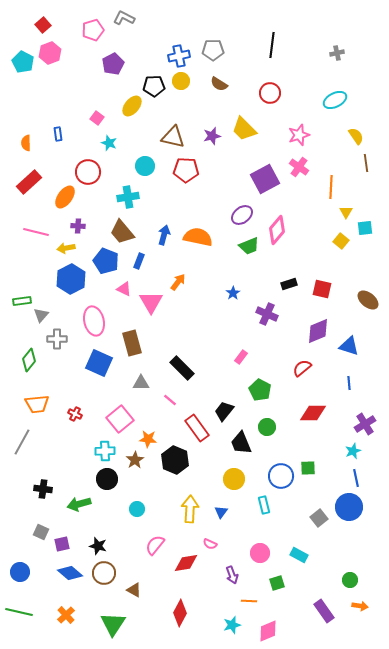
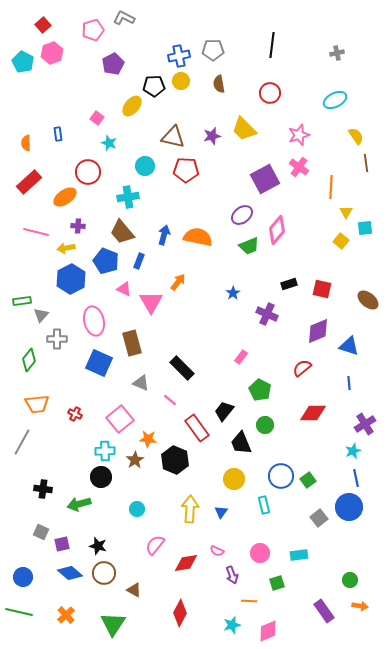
pink hexagon at (50, 53): moved 2 px right
brown semicircle at (219, 84): rotated 48 degrees clockwise
orange ellipse at (65, 197): rotated 20 degrees clockwise
gray triangle at (141, 383): rotated 24 degrees clockwise
green circle at (267, 427): moved 2 px left, 2 px up
green square at (308, 468): moved 12 px down; rotated 35 degrees counterclockwise
black circle at (107, 479): moved 6 px left, 2 px up
pink semicircle at (210, 544): moved 7 px right, 7 px down
cyan rectangle at (299, 555): rotated 36 degrees counterclockwise
blue circle at (20, 572): moved 3 px right, 5 px down
